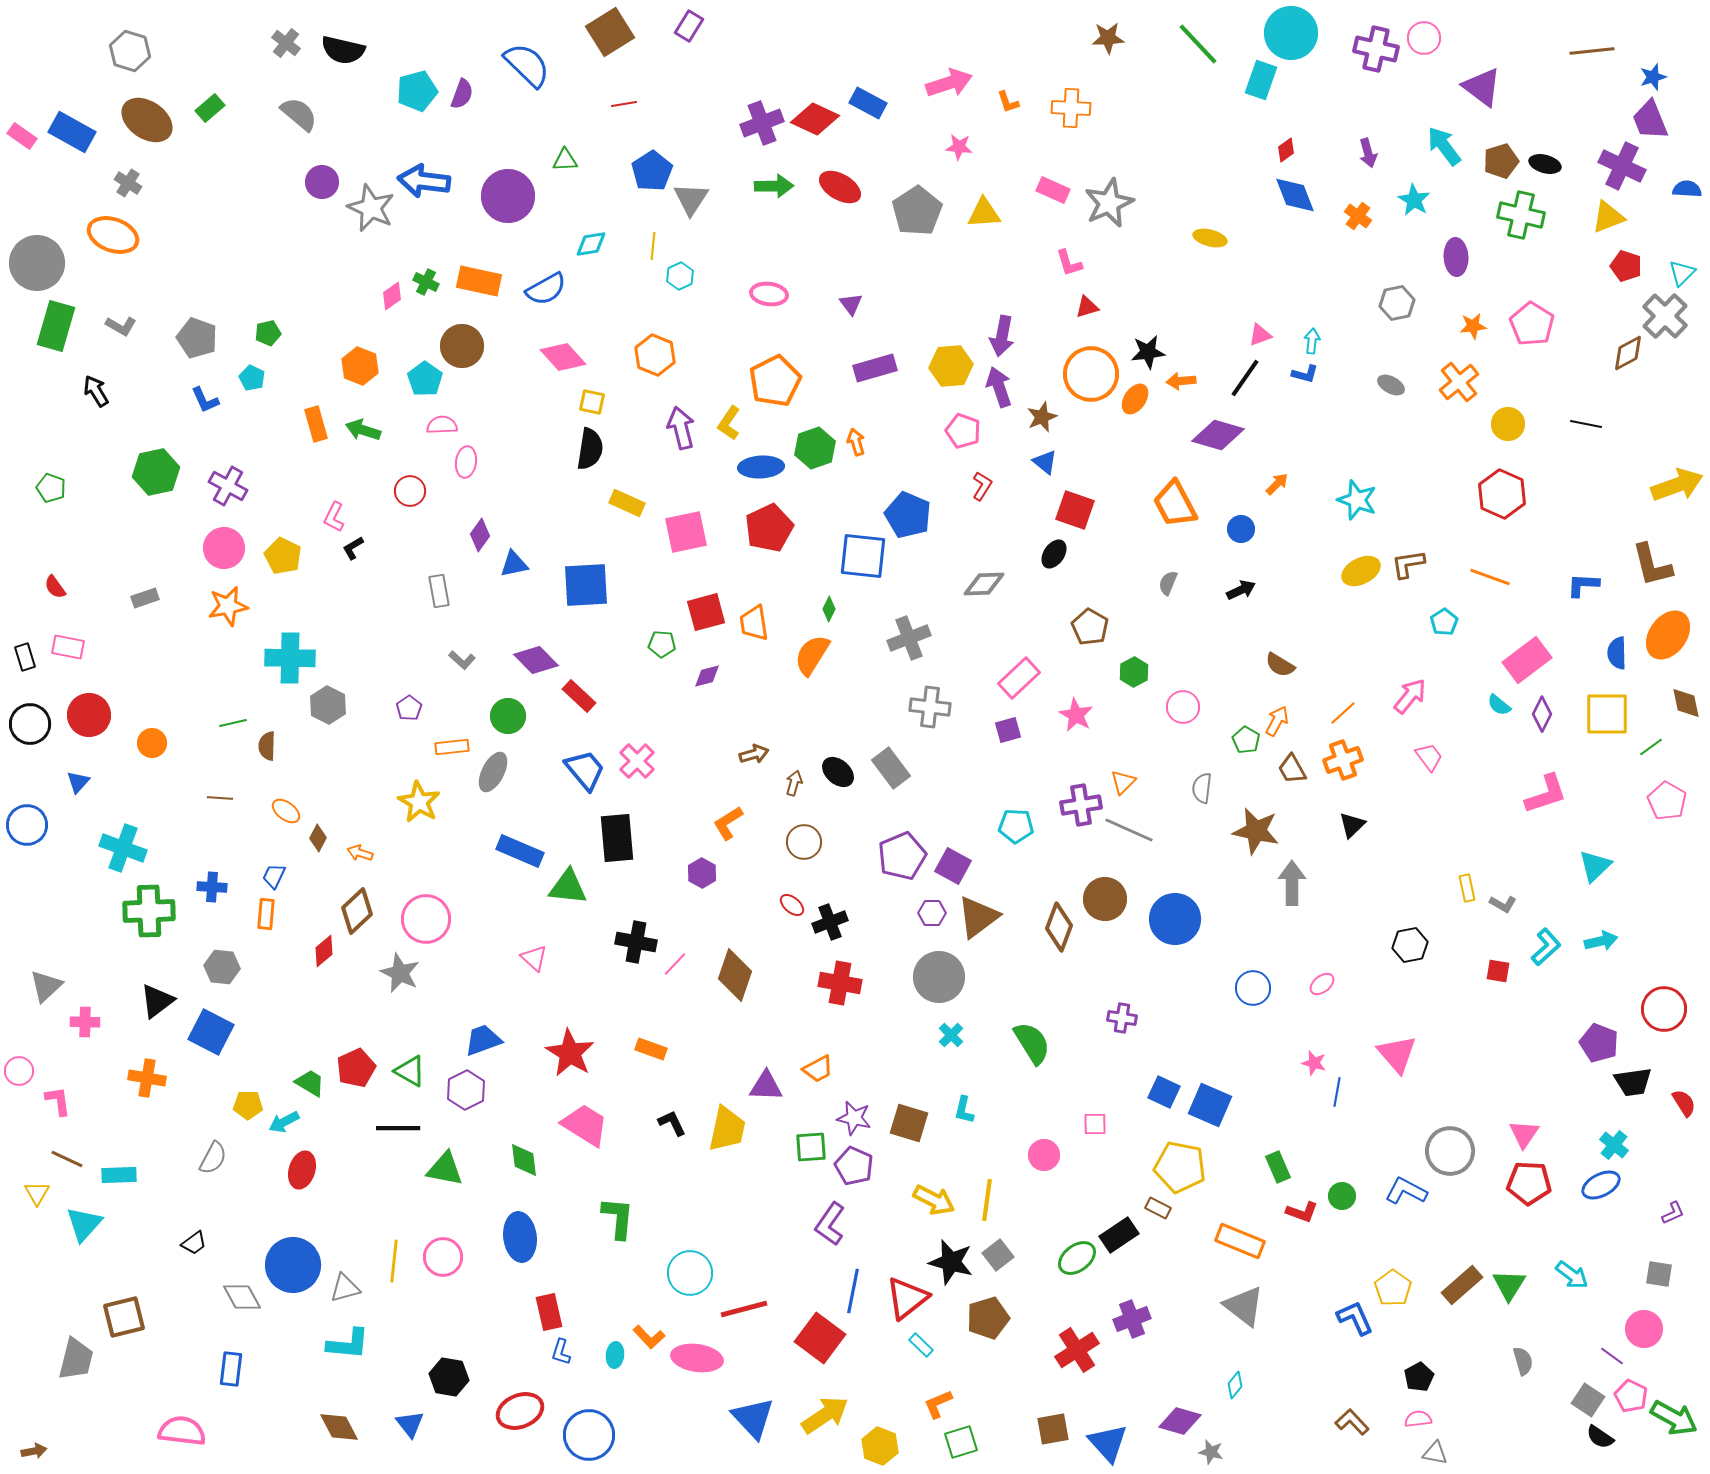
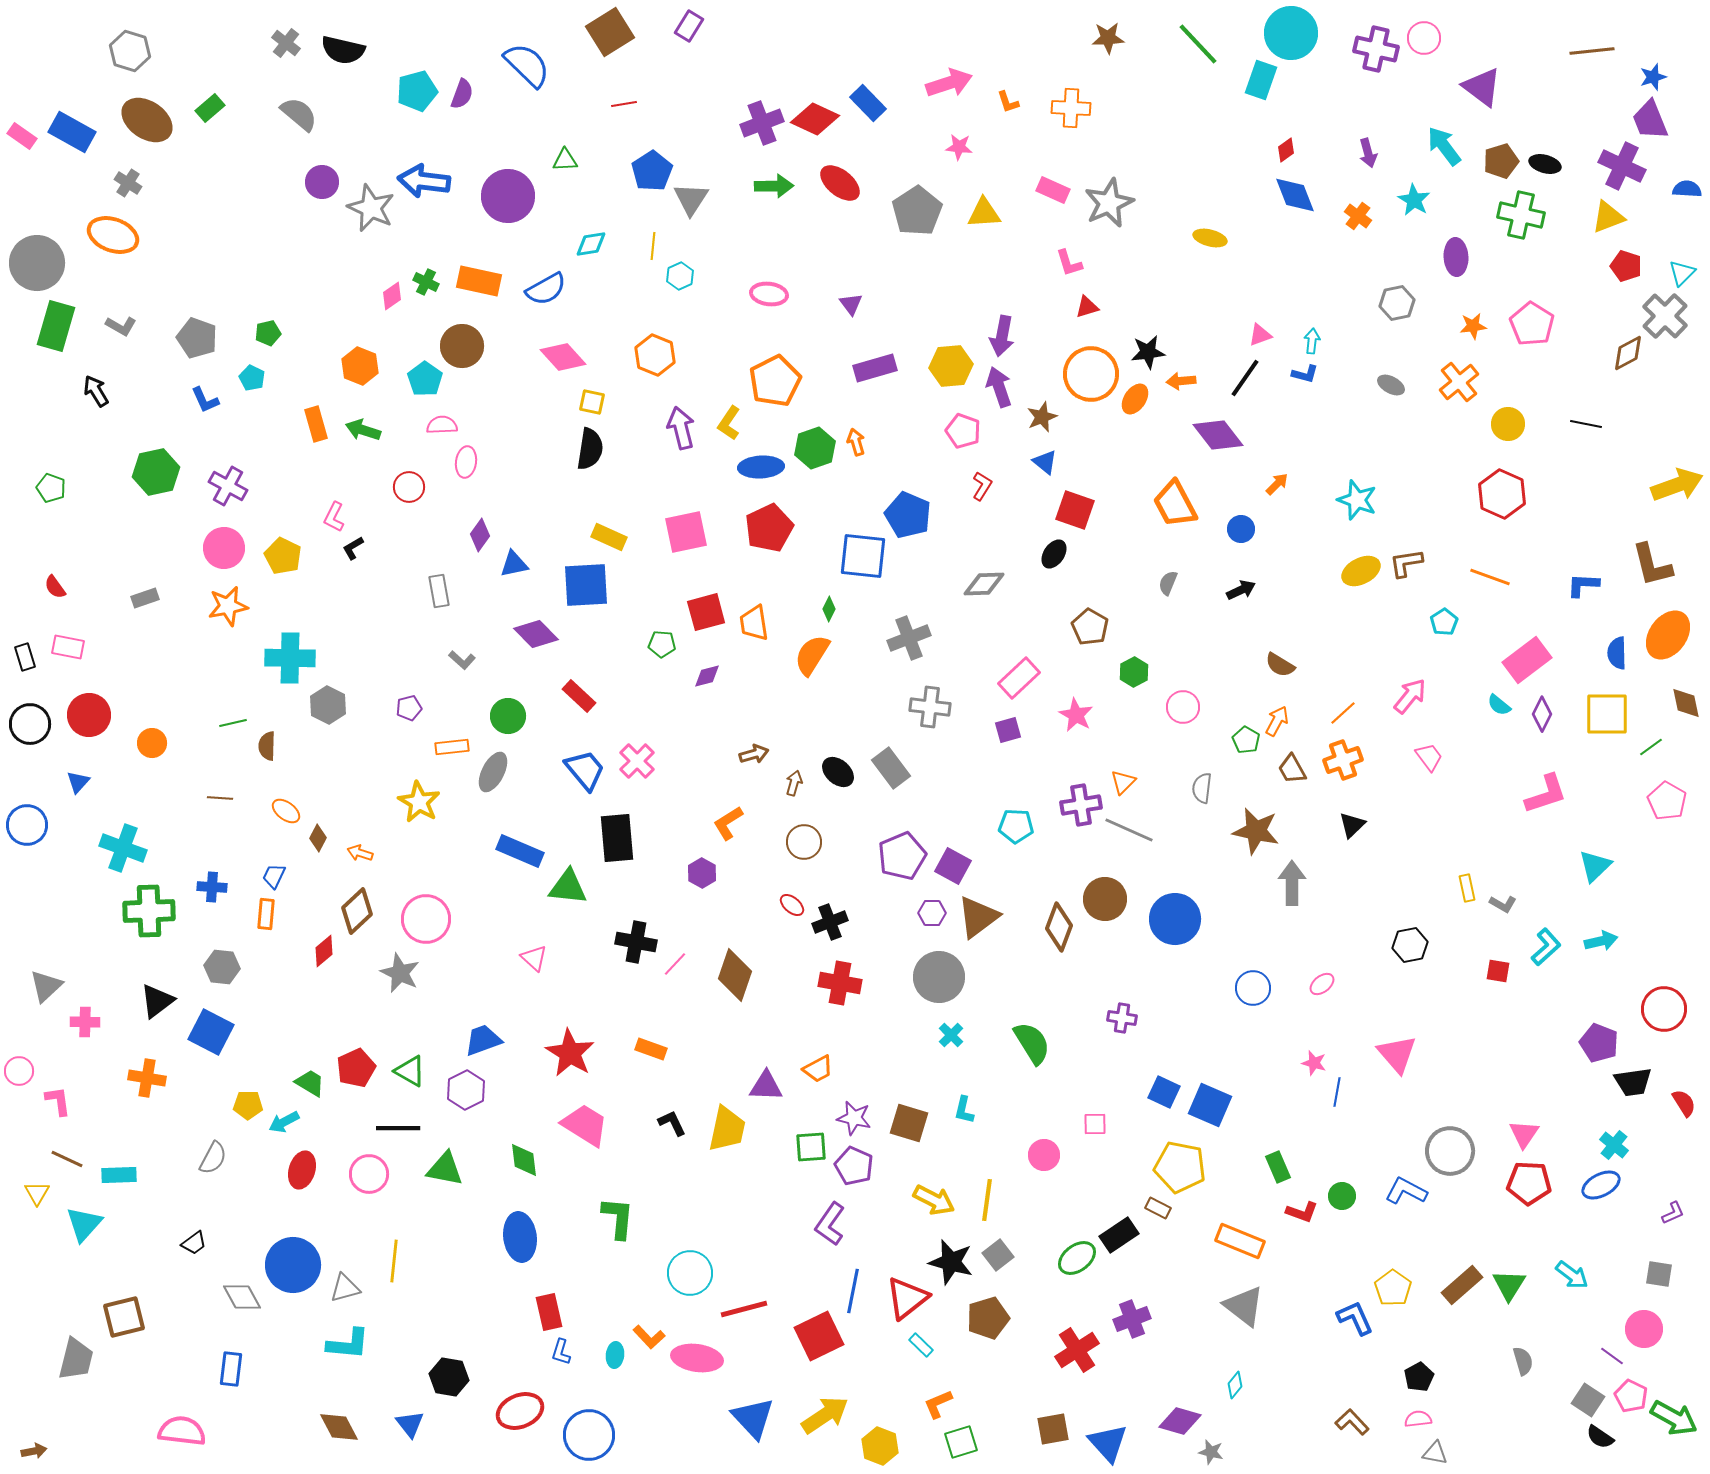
blue rectangle at (868, 103): rotated 18 degrees clockwise
red ellipse at (840, 187): moved 4 px up; rotated 9 degrees clockwise
purple diamond at (1218, 435): rotated 36 degrees clockwise
red circle at (410, 491): moved 1 px left, 4 px up
yellow rectangle at (627, 503): moved 18 px left, 34 px down
brown L-shape at (1408, 564): moved 2 px left, 1 px up
purple diamond at (536, 660): moved 26 px up
purple pentagon at (409, 708): rotated 20 degrees clockwise
pink circle at (443, 1257): moved 74 px left, 83 px up
red square at (820, 1338): moved 1 px left, 2 px up; rotated 27 degrees clockwise
